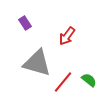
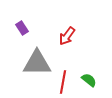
purple rectangle: moved 3 px left, 5 px down
gray triangle: rotated 16 degrees counterclockwise
red line: rotated 30 degrees counterclockwise
